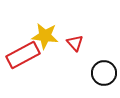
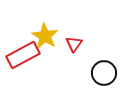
yellow star: rotated 24 degrees clockwise
red triangle: moved 1 px left, 1 px down; rotated 18 degrees clockwise
